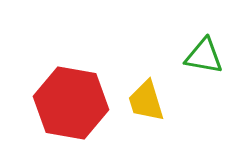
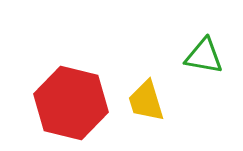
red hexagon: rotated 4 degrees clockwise
